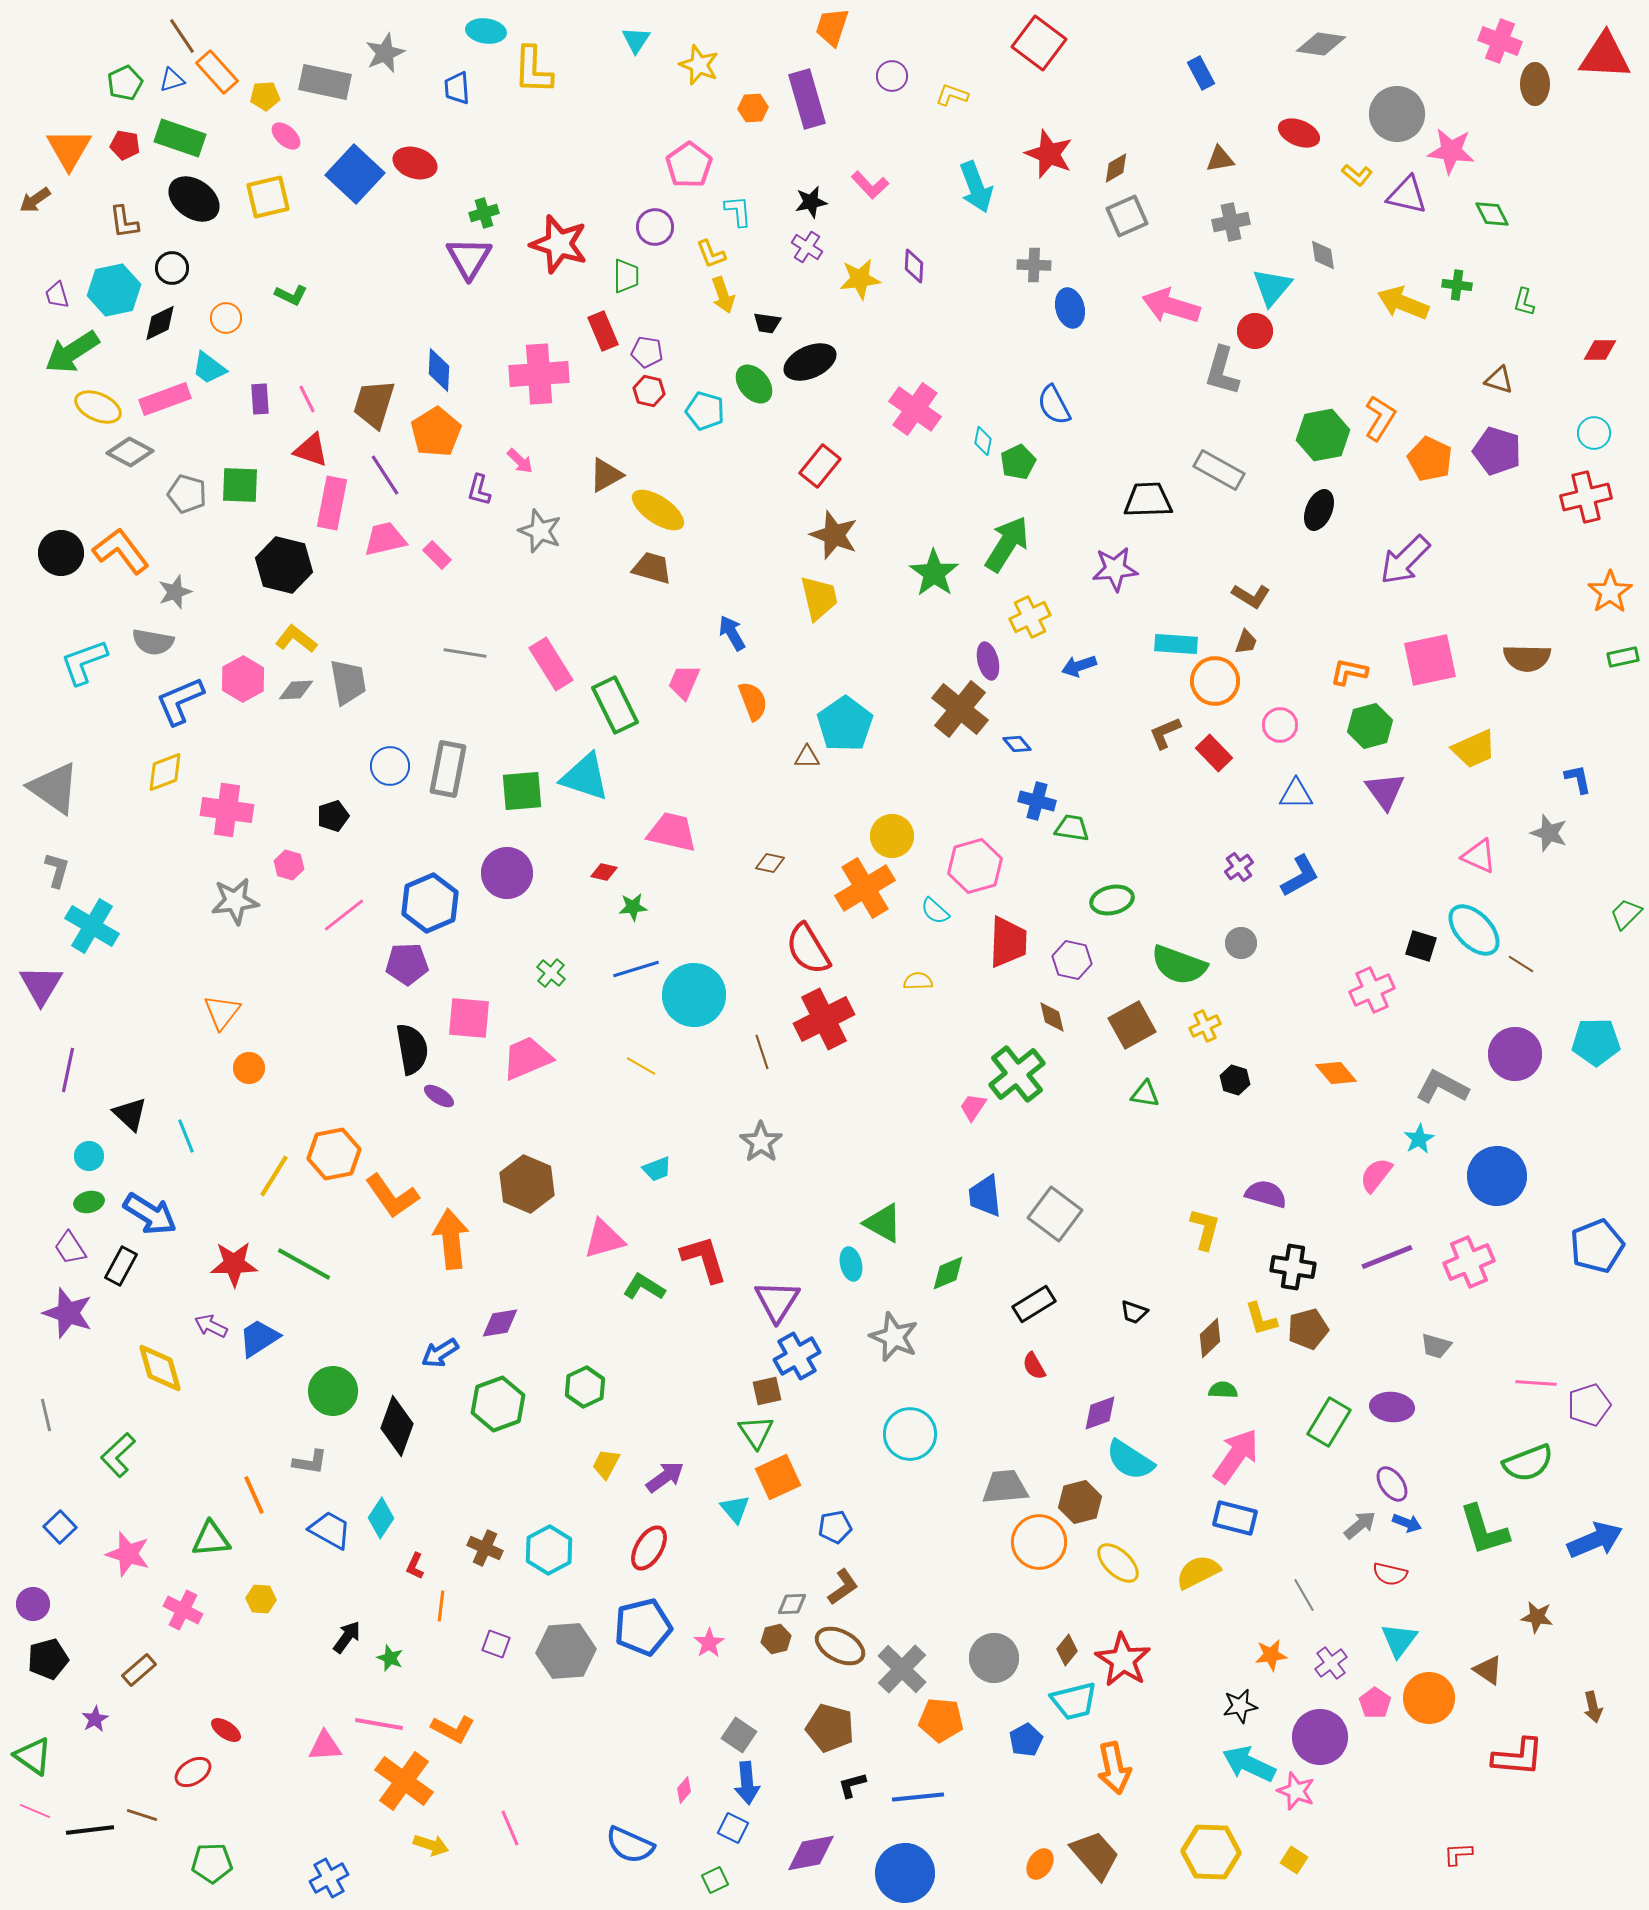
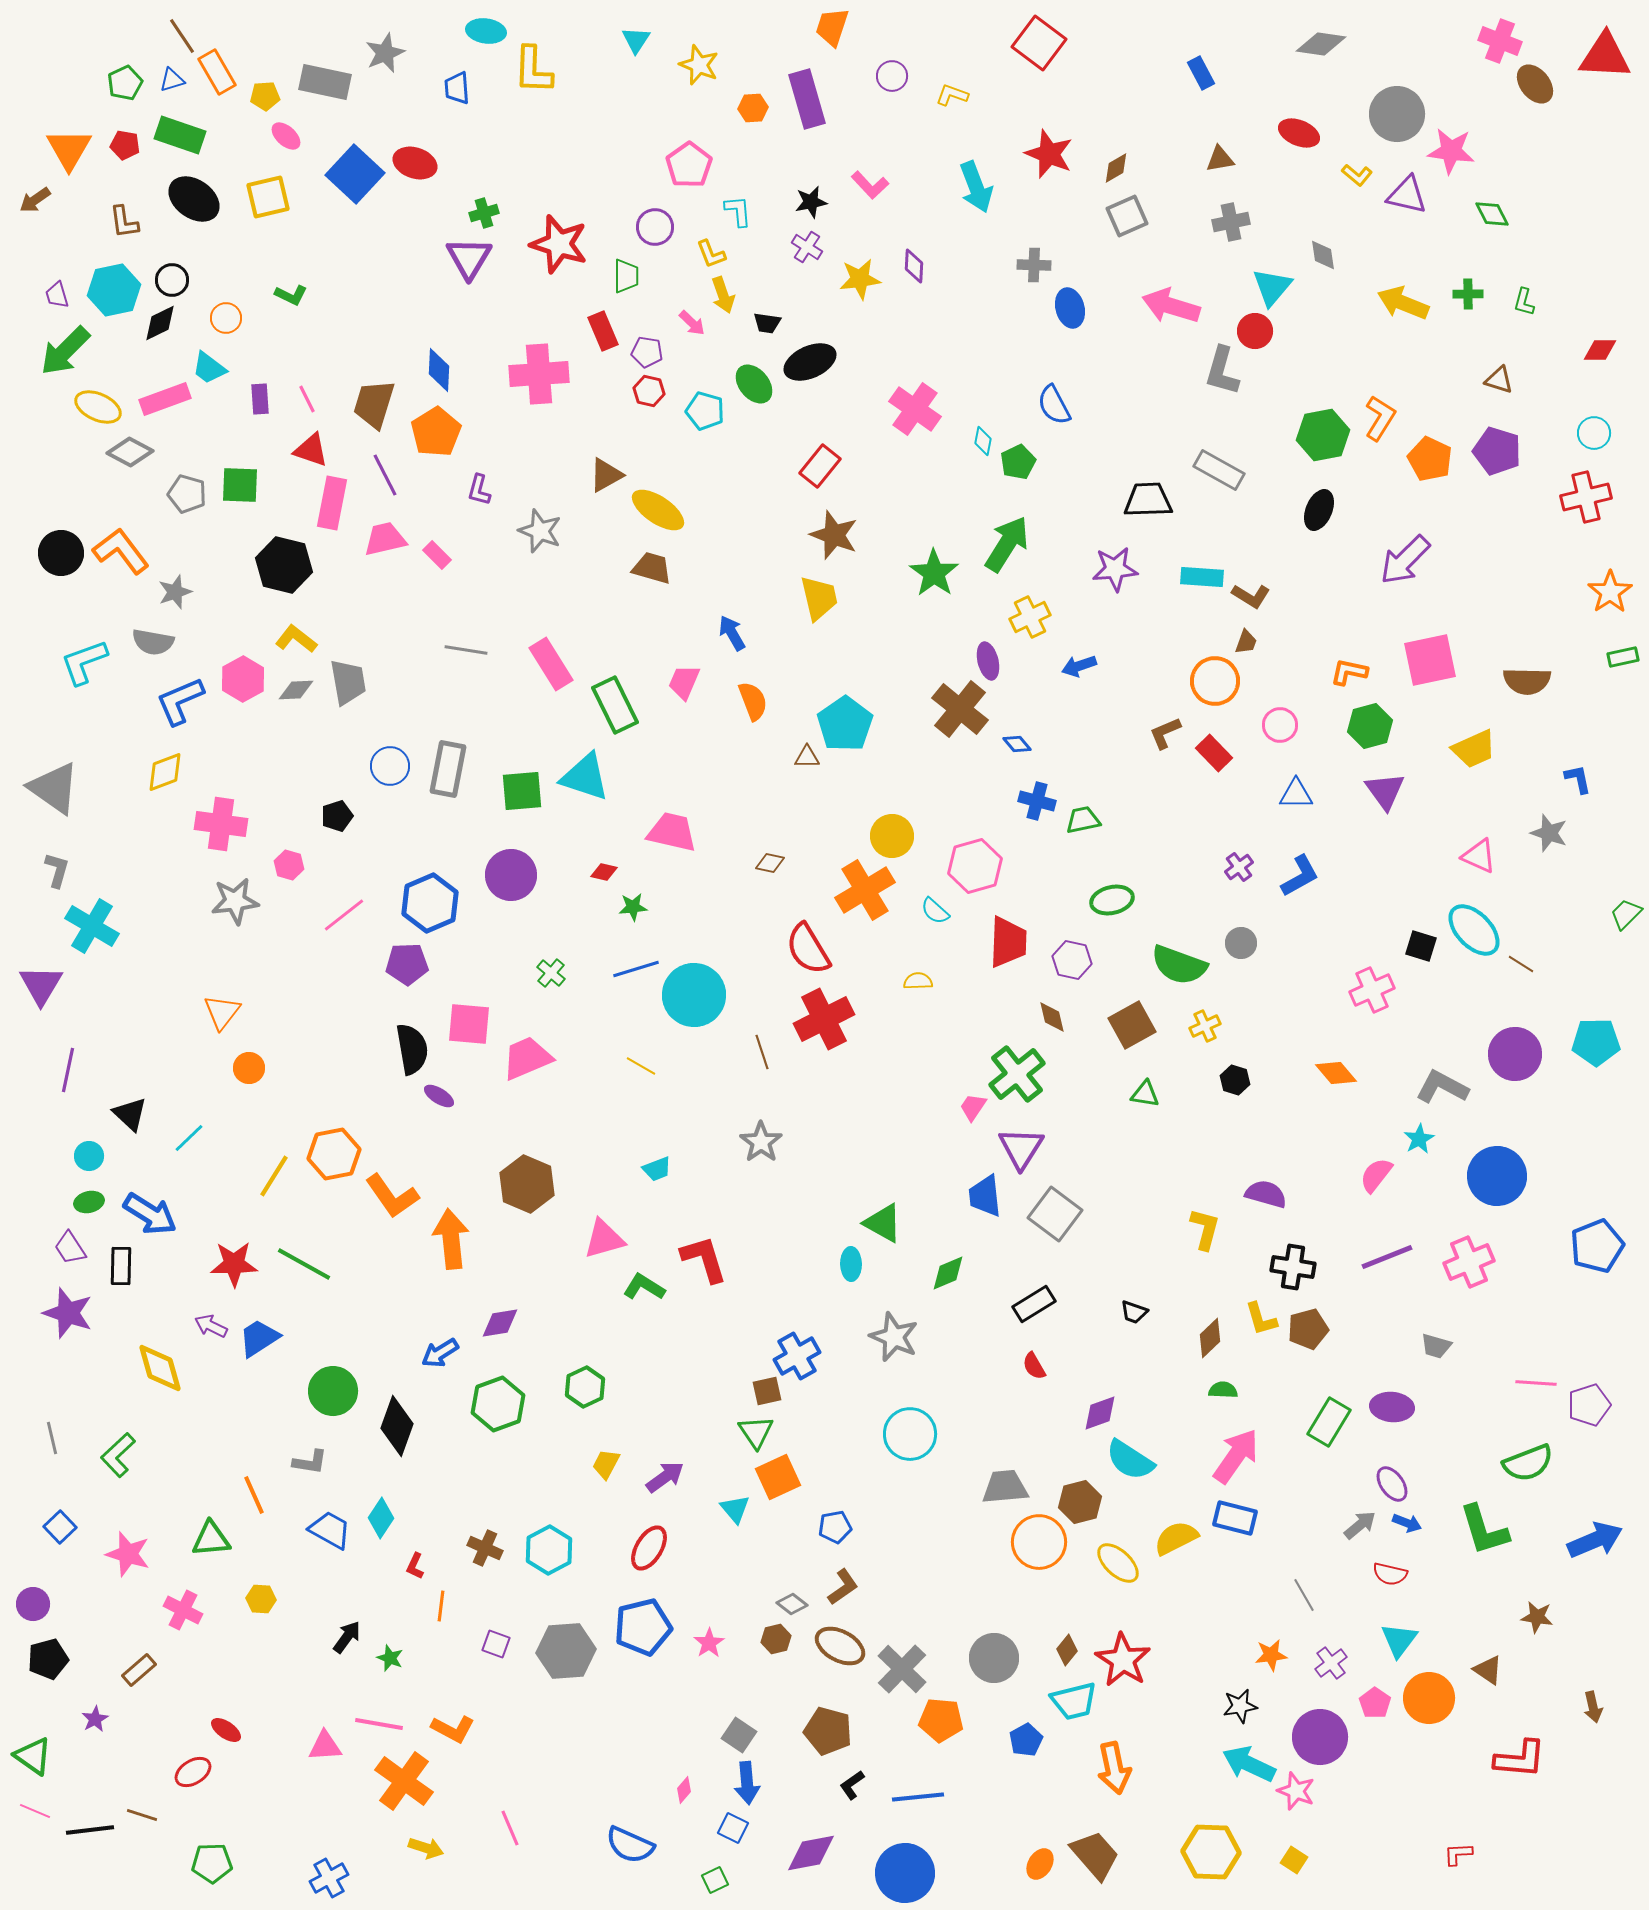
orange rectangle at (217, 72): rotated 12 degrees clockwise
brown ellipse at (1535, 84): rotated 39 degrees counterclockwise
green rectangle at (180, 138): moved 3 px up
black circle at (172, 268): moved 12 px down
green cross at (1457, 285): moved 11 px right, 9 px down; rotated 8 degrees counterclockwise
green arrow at (72, 352): moved 7 px left, 1 px up; rotated 12 degrees counterclockwise
pink arrow at (520, 461): moved 172 px right, 138 px up
purple line at (385, 475): rotated 6 degrees clockwise
cyan rectangle at (1176, 644): moved 26 px right, 67 px up
gray line at (465, 653): moved 1 px right, 3 px up
brown semicircle at (1527, 658): moved 23 px down
pink cross at (227, 810): moved 6 px left, 14 px down
black pentagon at (333, 816): moved 4 px right
green trapezoid at (1072, 828): moved 11 px right, 8 px up; rotated 21 degrees counterclockwise
purple circle at (507, 873): moved 4 px right, 2 px down
orange cross at (865, 888): moved 2 px down
pink square at (469, 1018): moved 6 px down
cyan line at (186, 1136): moved 3 px right, 2 px down; rotated 68 degrees clockwise
cyan ellipse at (851, 1264): rotated 12 degrees clockwise
black rectangle at (121, 1266): rotated 27 degrees counterclockwise
purple triangle at (777, 1301): moved 244 px right, 153 px up
gray line at (46, 1415): moved 6 px right, 23 px down
yellow semicircle at (1198, 1572): moved 22 px left, 34 px up
gray diamond at (792, 1604): rotated 40 degrees clockwise
brown pentagon at (830, 1728): moved 2 px left, 3 px down
red L-shape at (1518, 1757): moved 2 px right, 2 px down
black L-shape at (852, 1785): rotated 20 degrees counterclockwise
yellow arrow at (431, 1845): moved 5 px left, 3 px down
